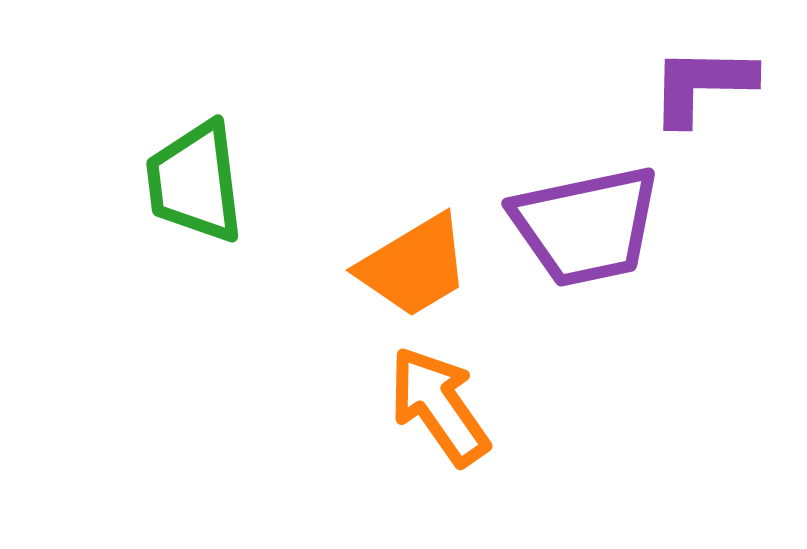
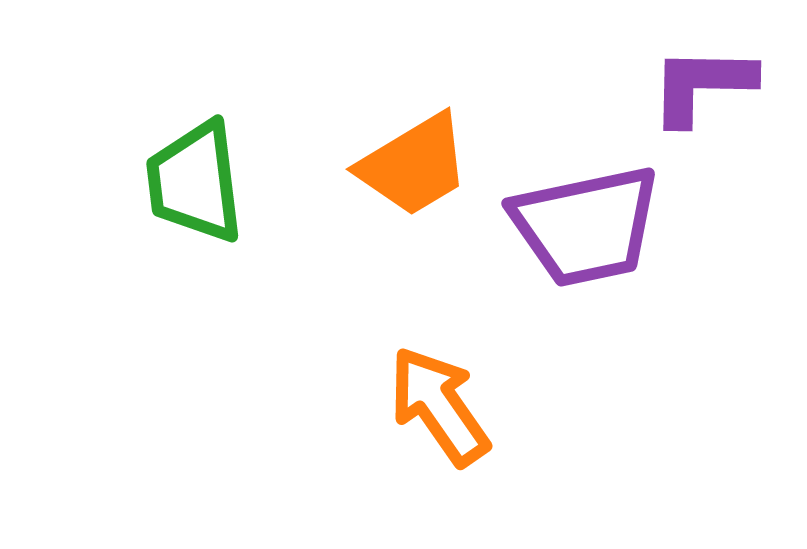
orange trapezoid: moved 101 px up
